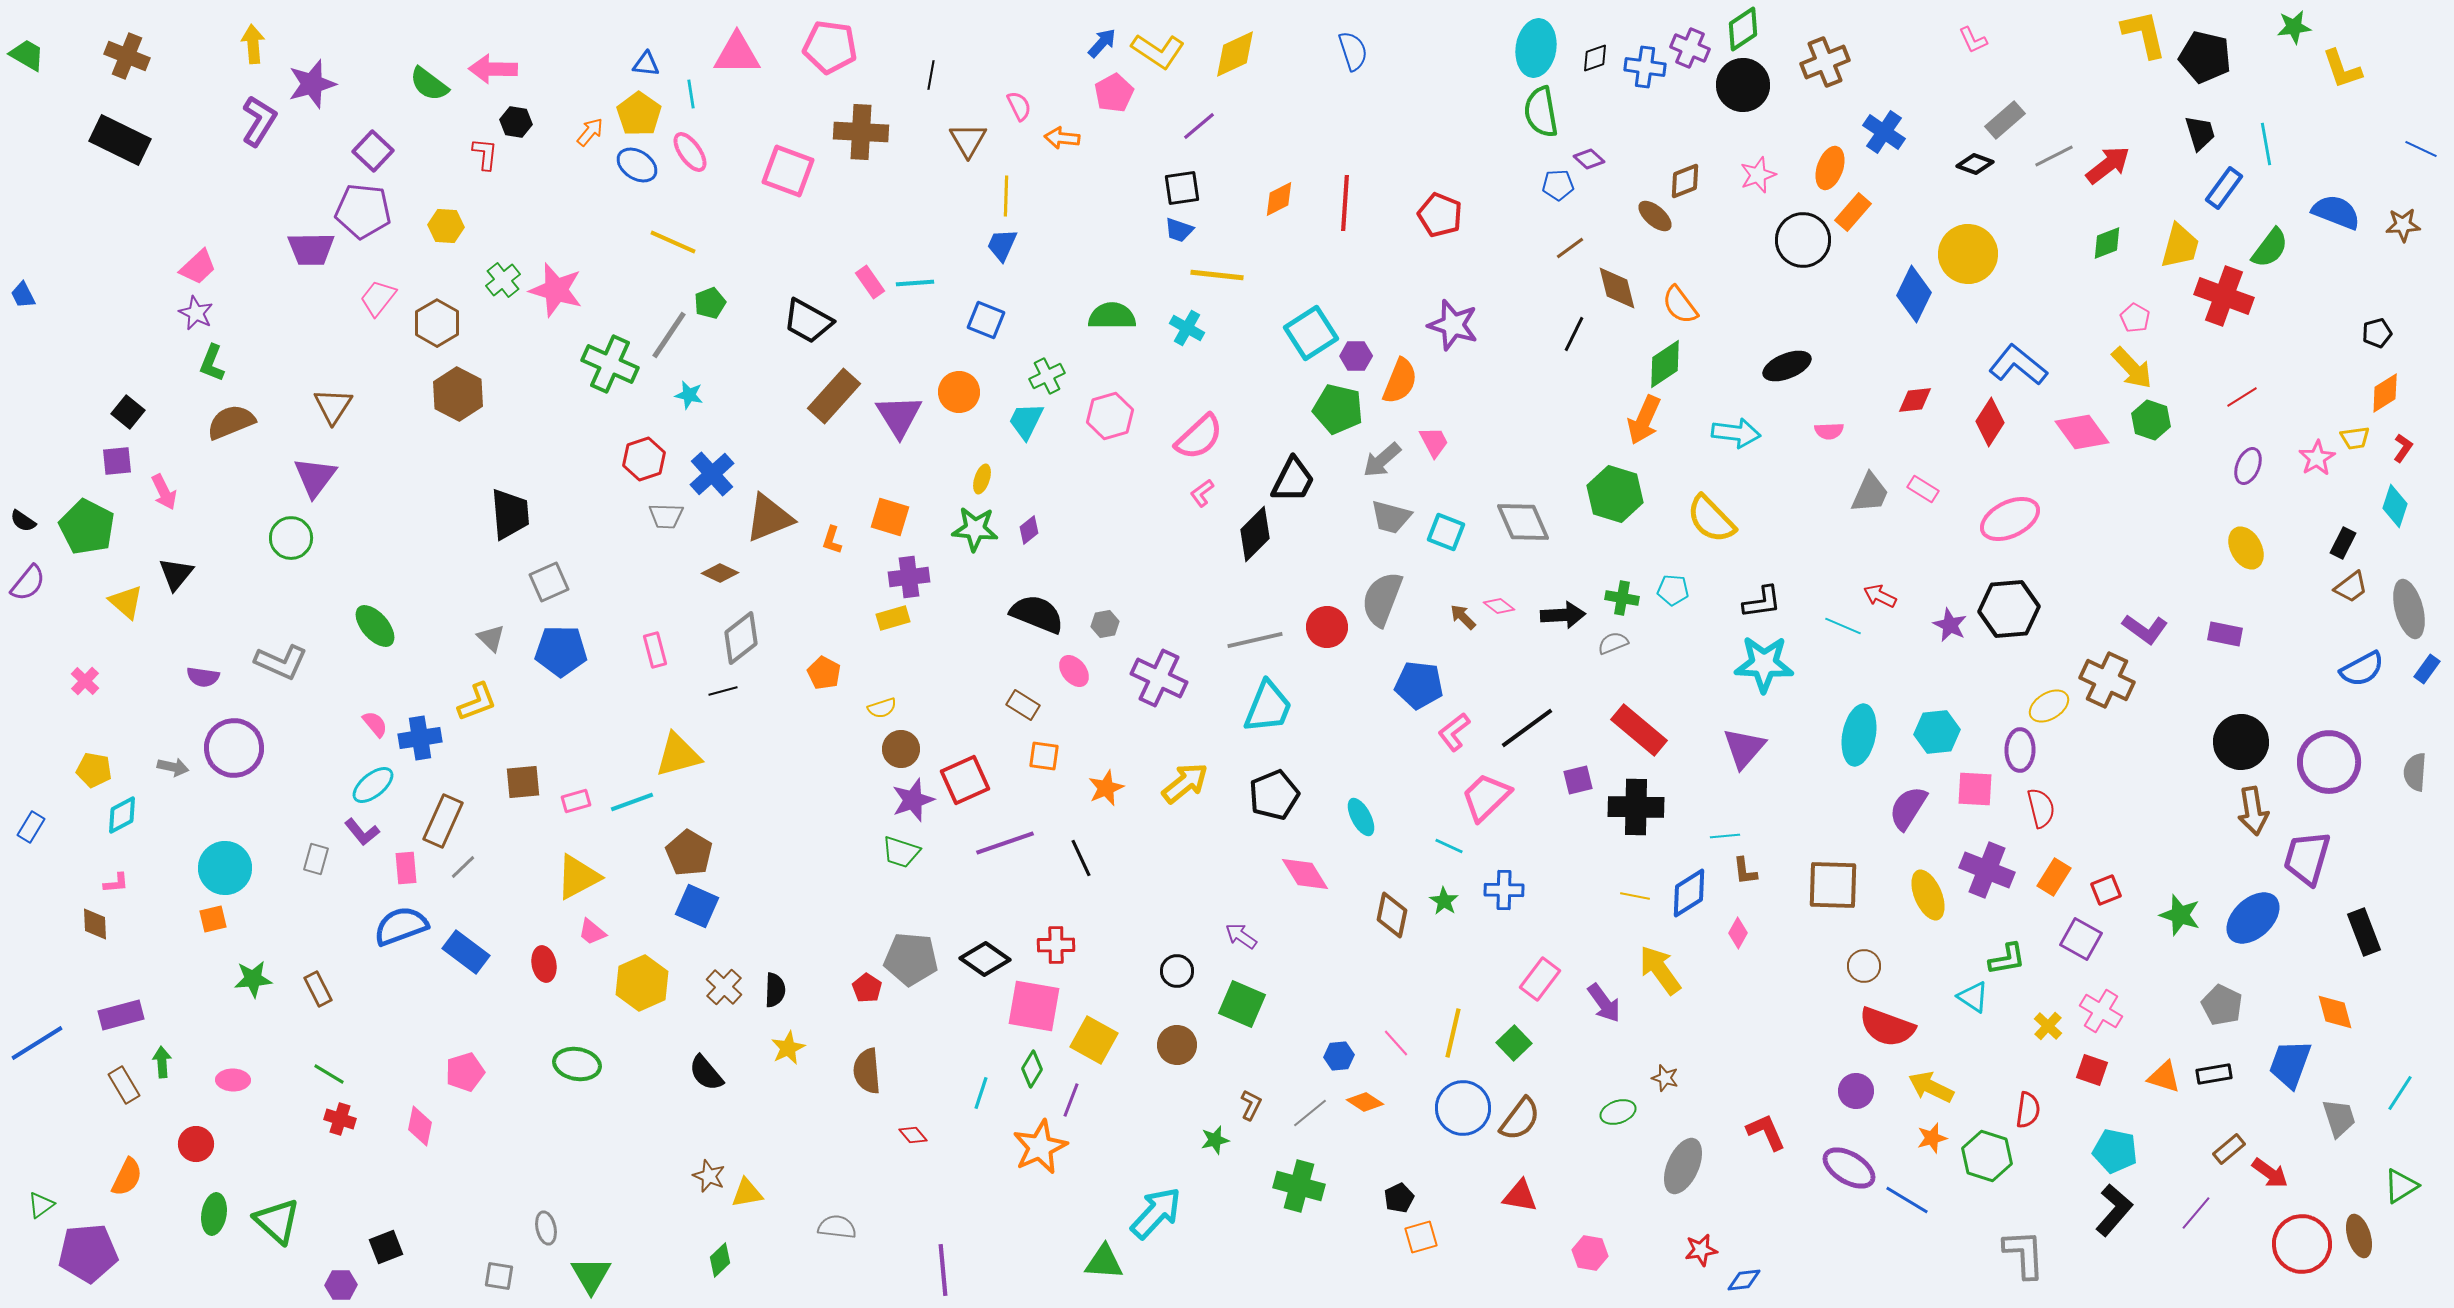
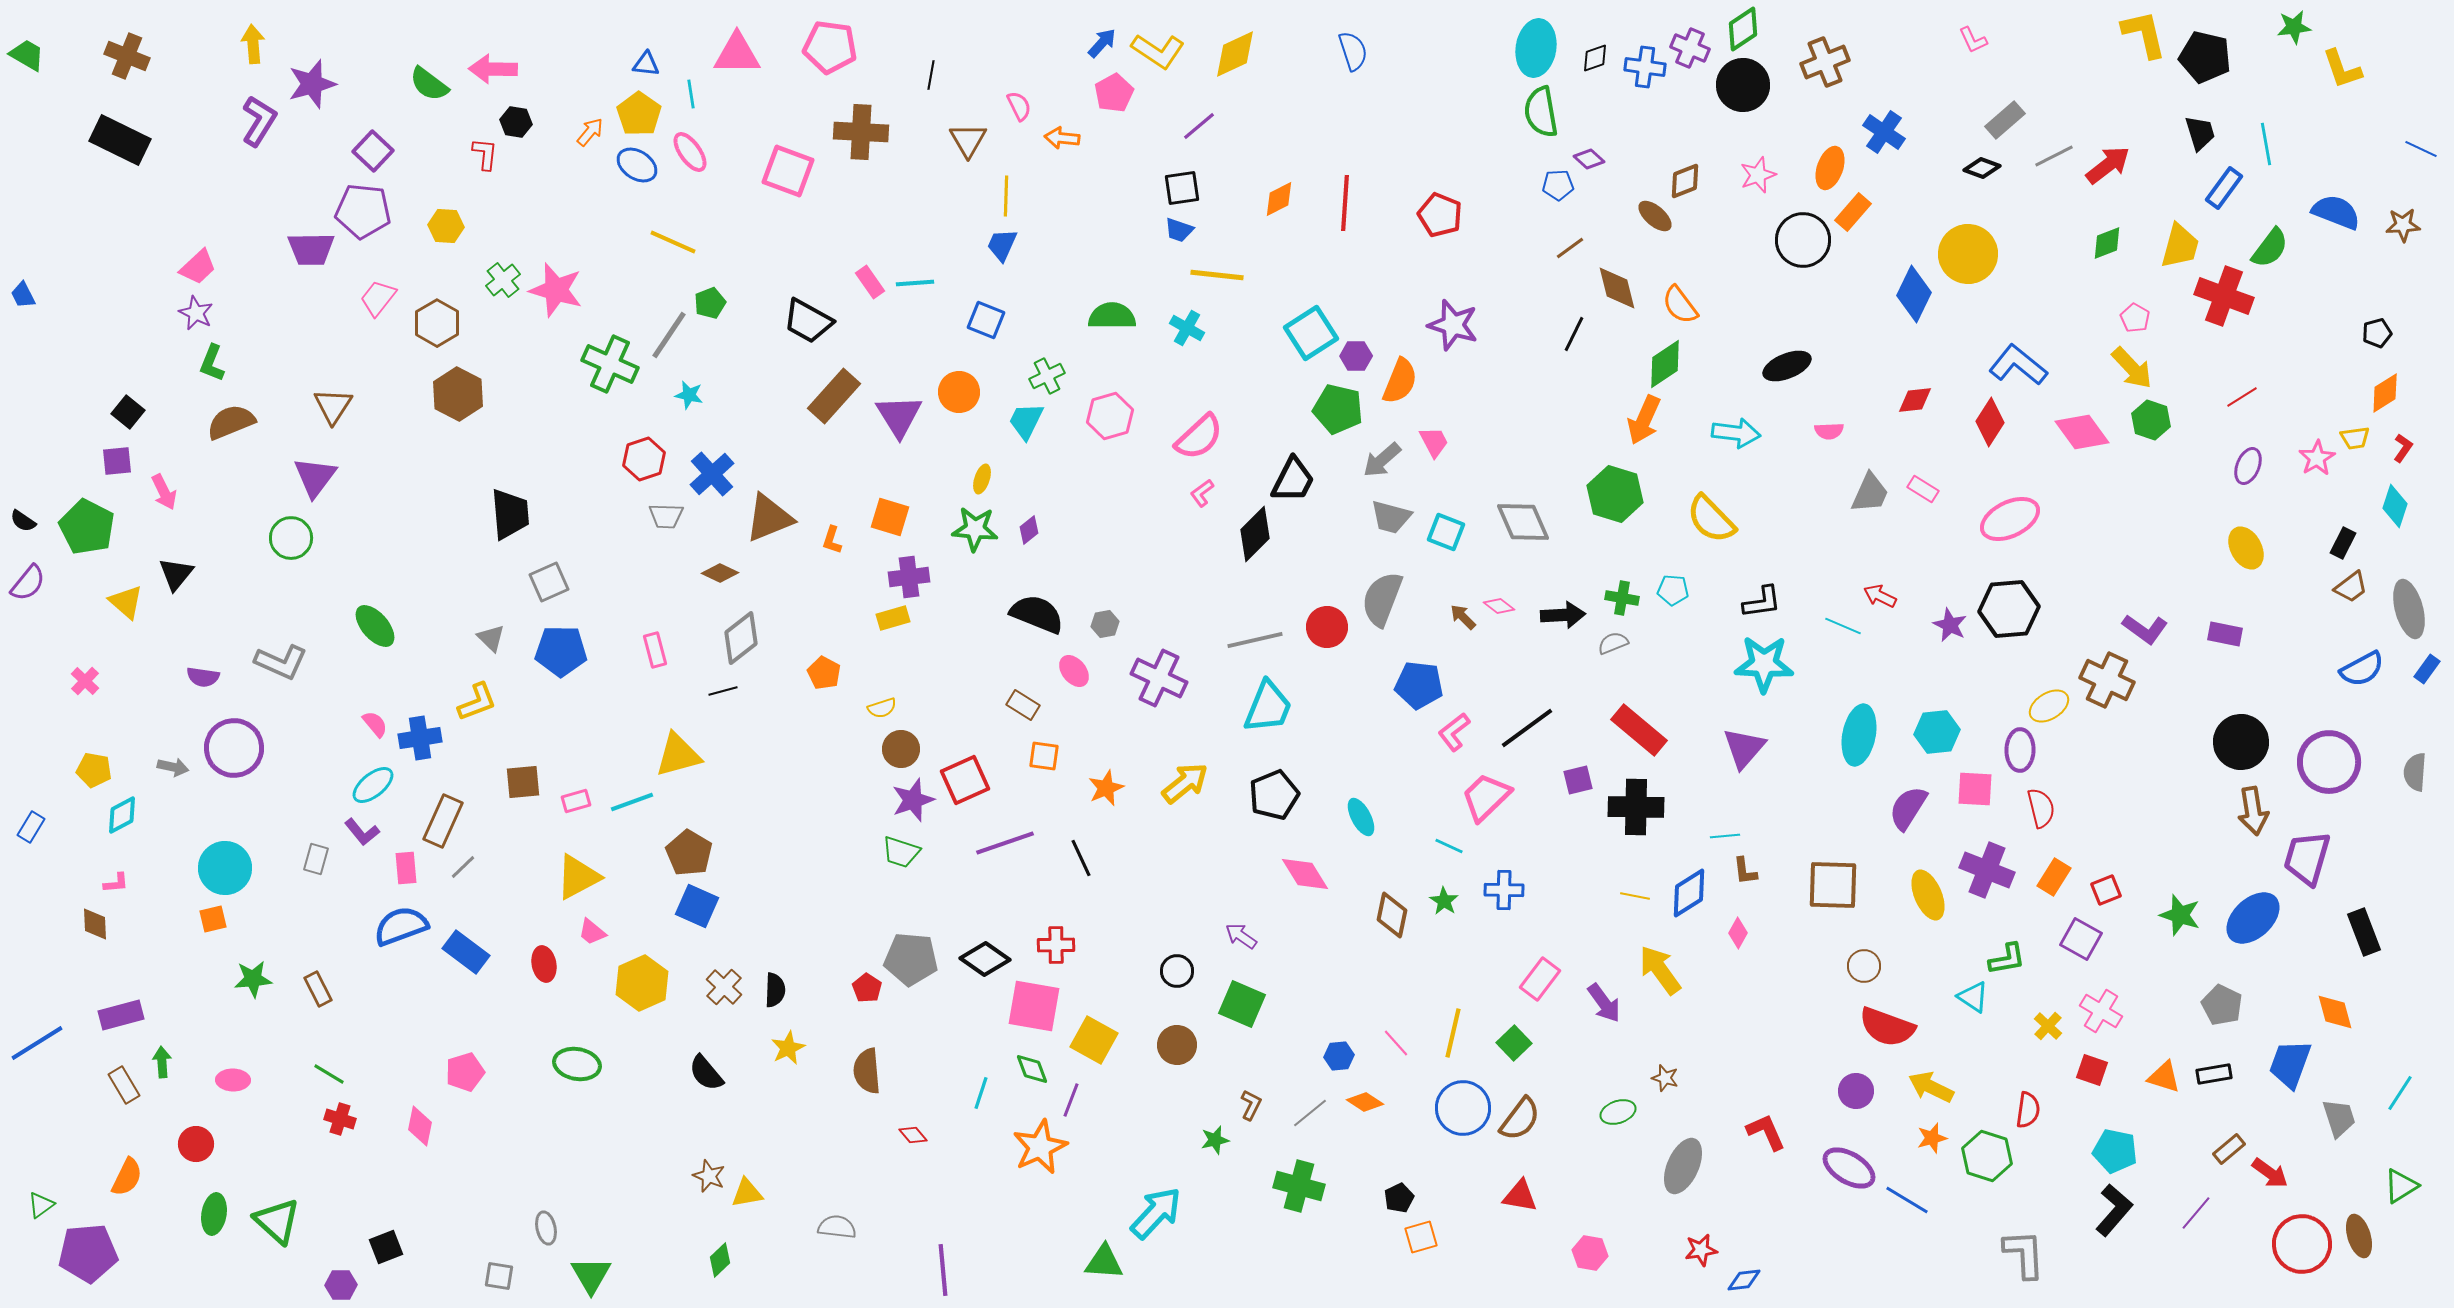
black diamond at (1975, 164): moved 7 px right, 4 px down
green diamond at (1032, 1069): rotated 51 degrees counterclockwise
